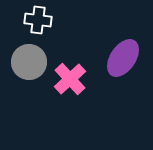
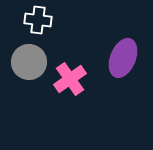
purple ellipse: rotated 12 degrees counterclockwise
pink cross: rotated 8 degrees clockwise
